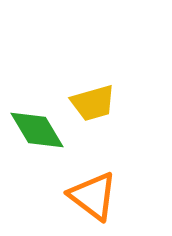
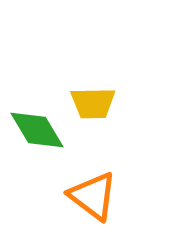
yellow trapezoid: rotated 15 degrees clockwise
